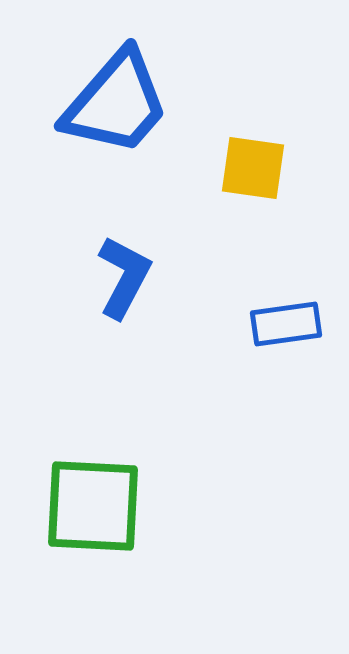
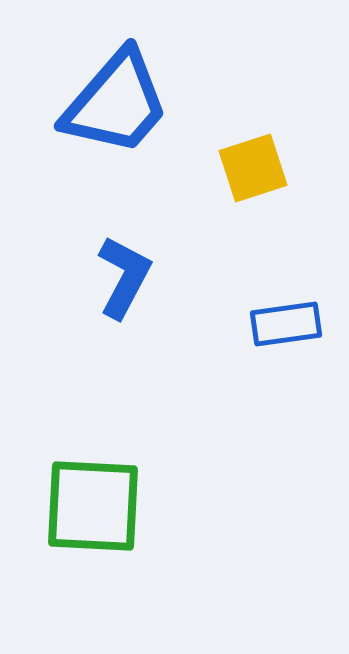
yellow square: rotated 26 degrees counterclockwise
